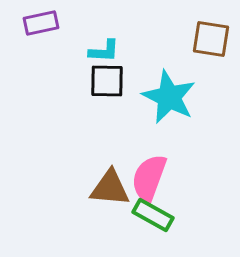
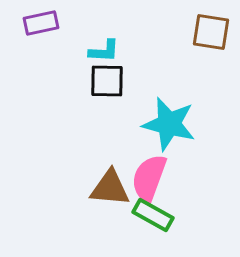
brown square: moved 7 px up
cyan star: moved 27 px down; rotated 12 degrees counterclockwise
